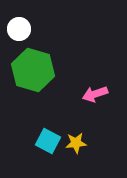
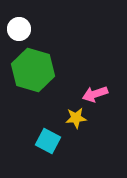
yellow star: moved 25 px up
